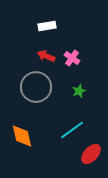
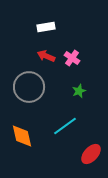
white rectangle: moved 1 px left, 1 px down
gray circle: moved 7 px left
cyan line: moved 7 px left, 4 px up
